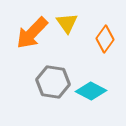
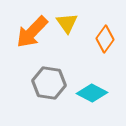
orange arrow: moved 1 px up
gray hexagon: moved 4 px left, 1 px down
cyan diamond: moved 1 px right, 2 px down
